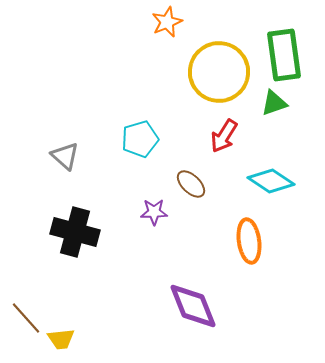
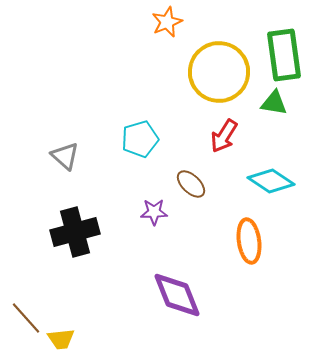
green triangle: rotated 28 degrees clockwise
black cross: rotated 30 degrees counterclockwise
purple diamond: moved 16 px left, 11 px up
